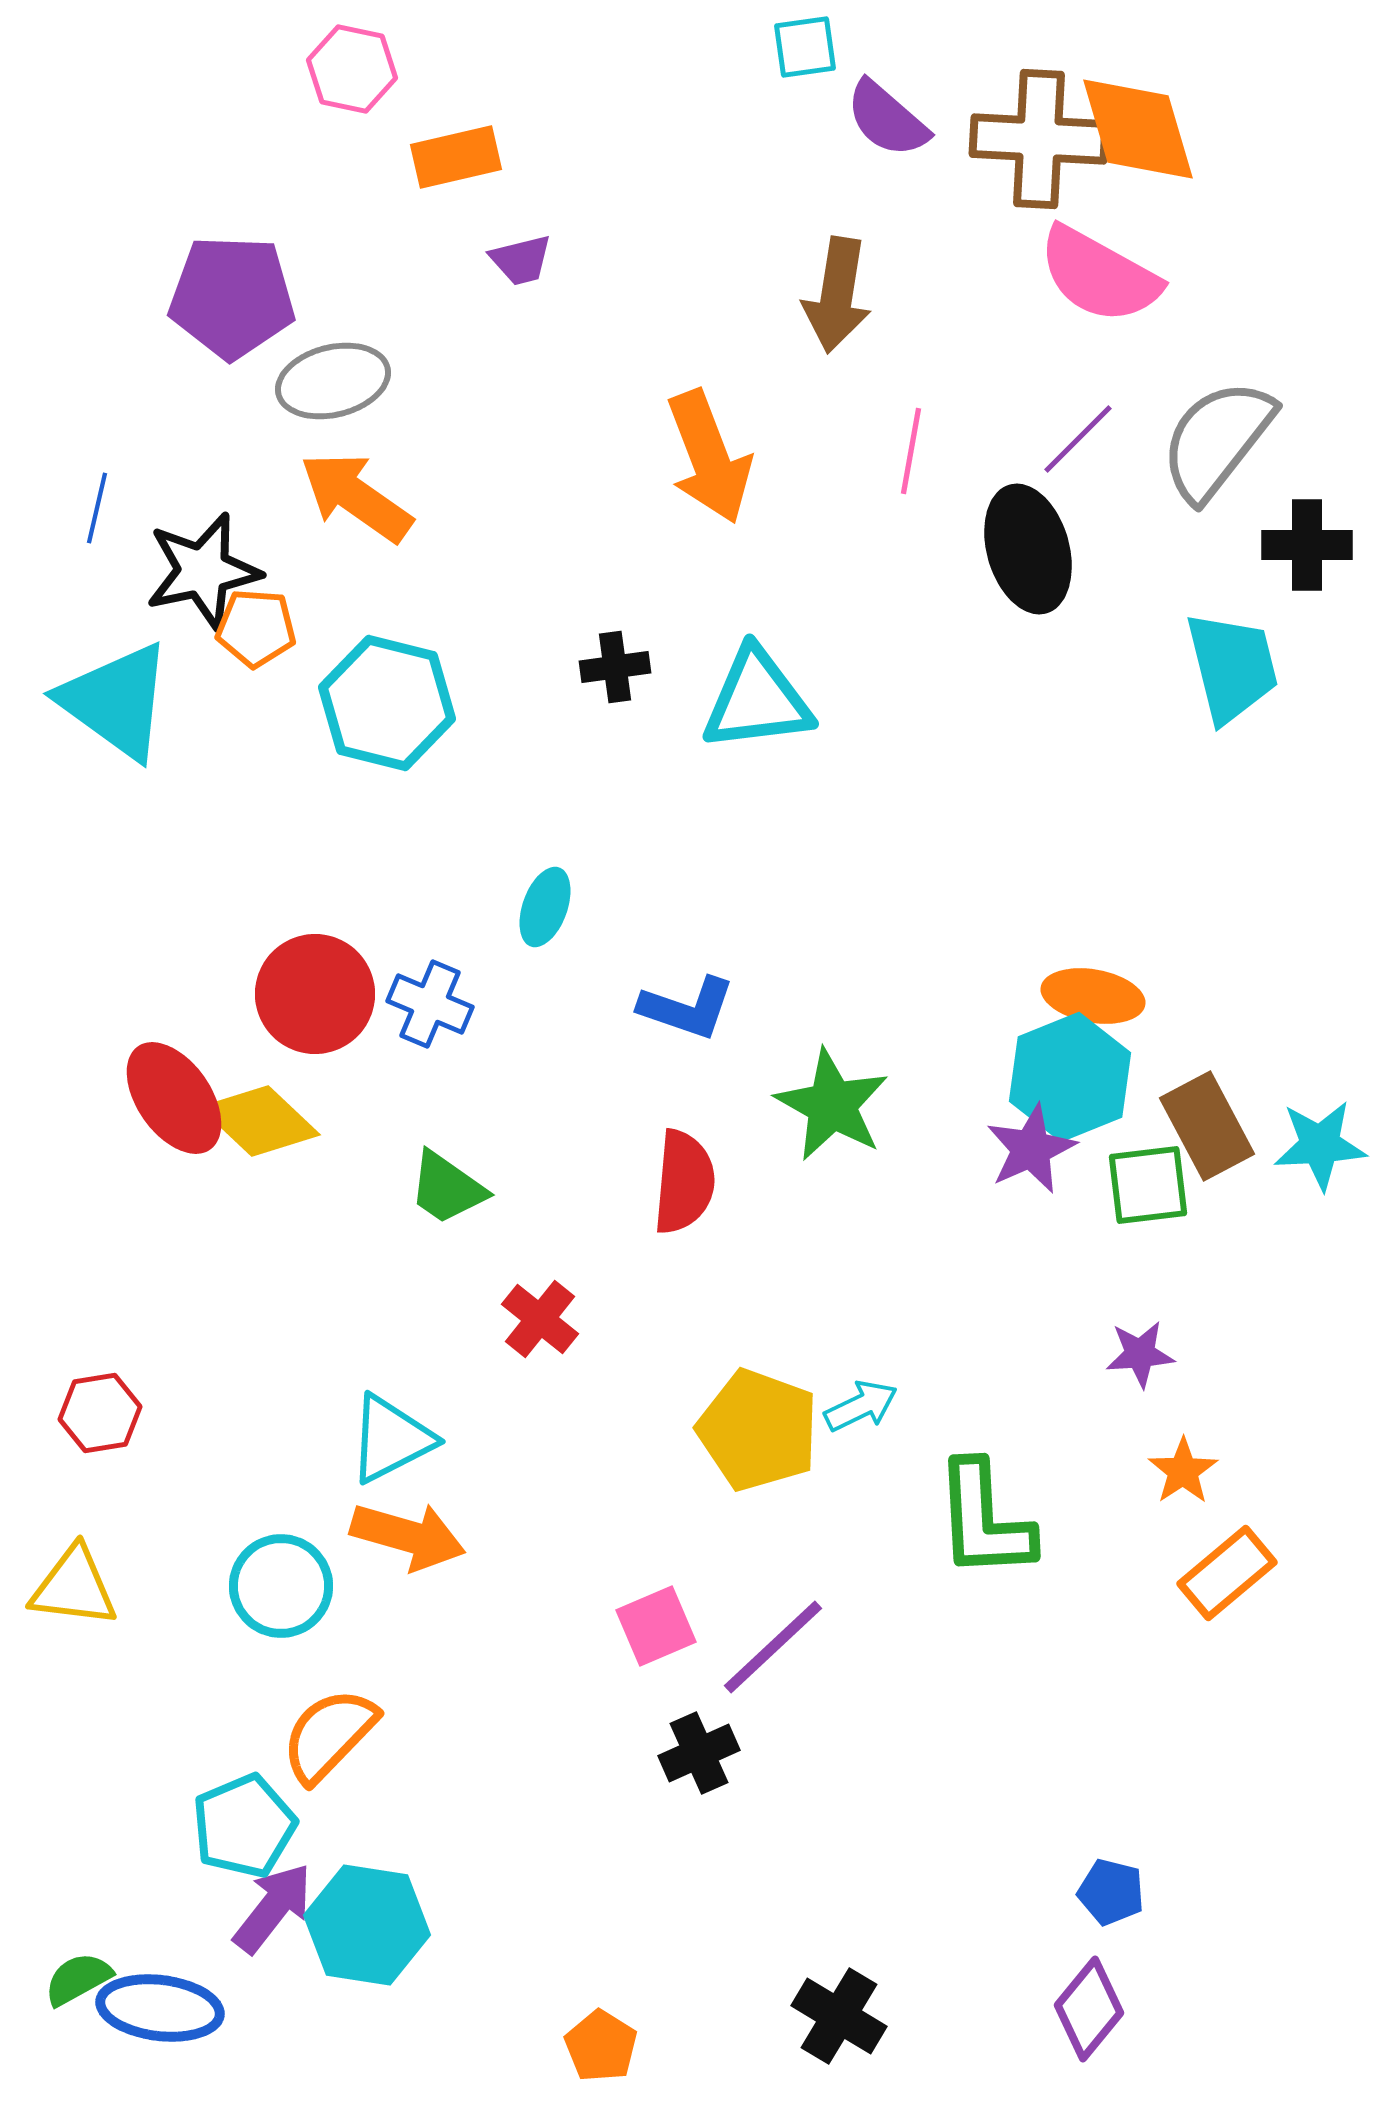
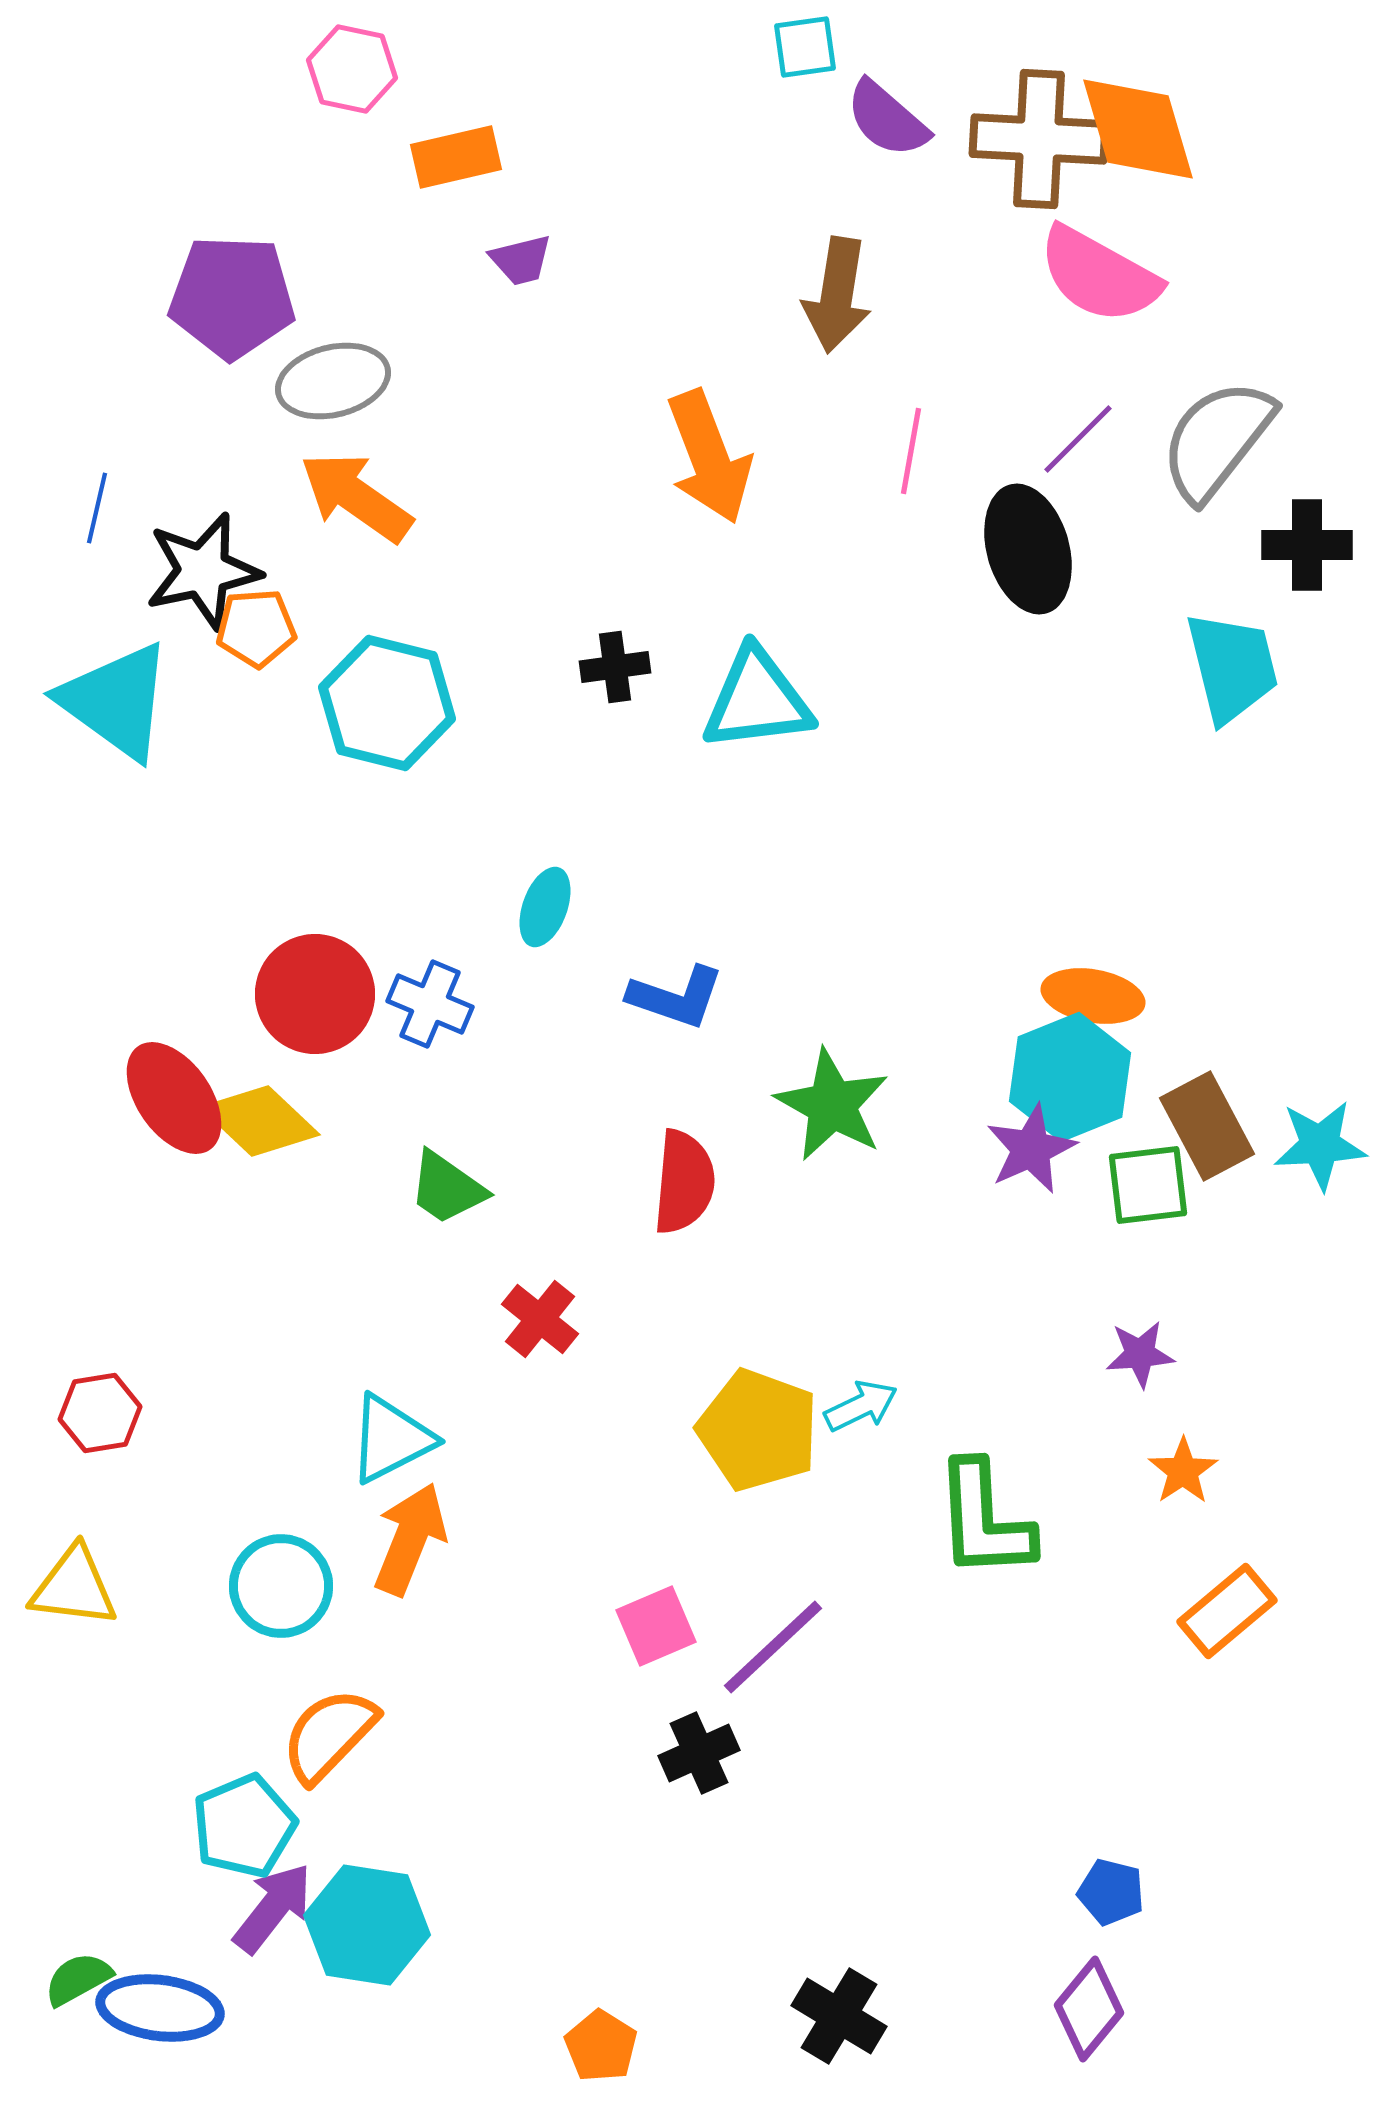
orange pentagon at (256, 628): rotated 8 degrees counterclockwise
blue L-shape at (687, 1008): moved 11 px left, 11 px up
orange arrow at (408, 1536): moved 2 px right, 3 px down; rotated 84 degrees counterclockwise
orange rectangle at (1227, 1573): moved 38 px down
